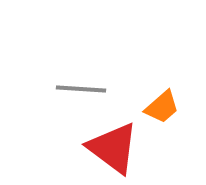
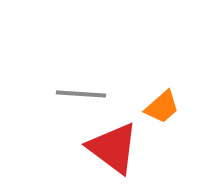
gray line: moved 5 px down
